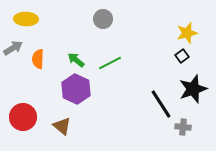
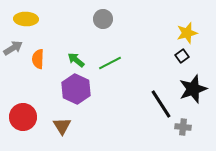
brown triangle: rotated 18 degrees clockwise
